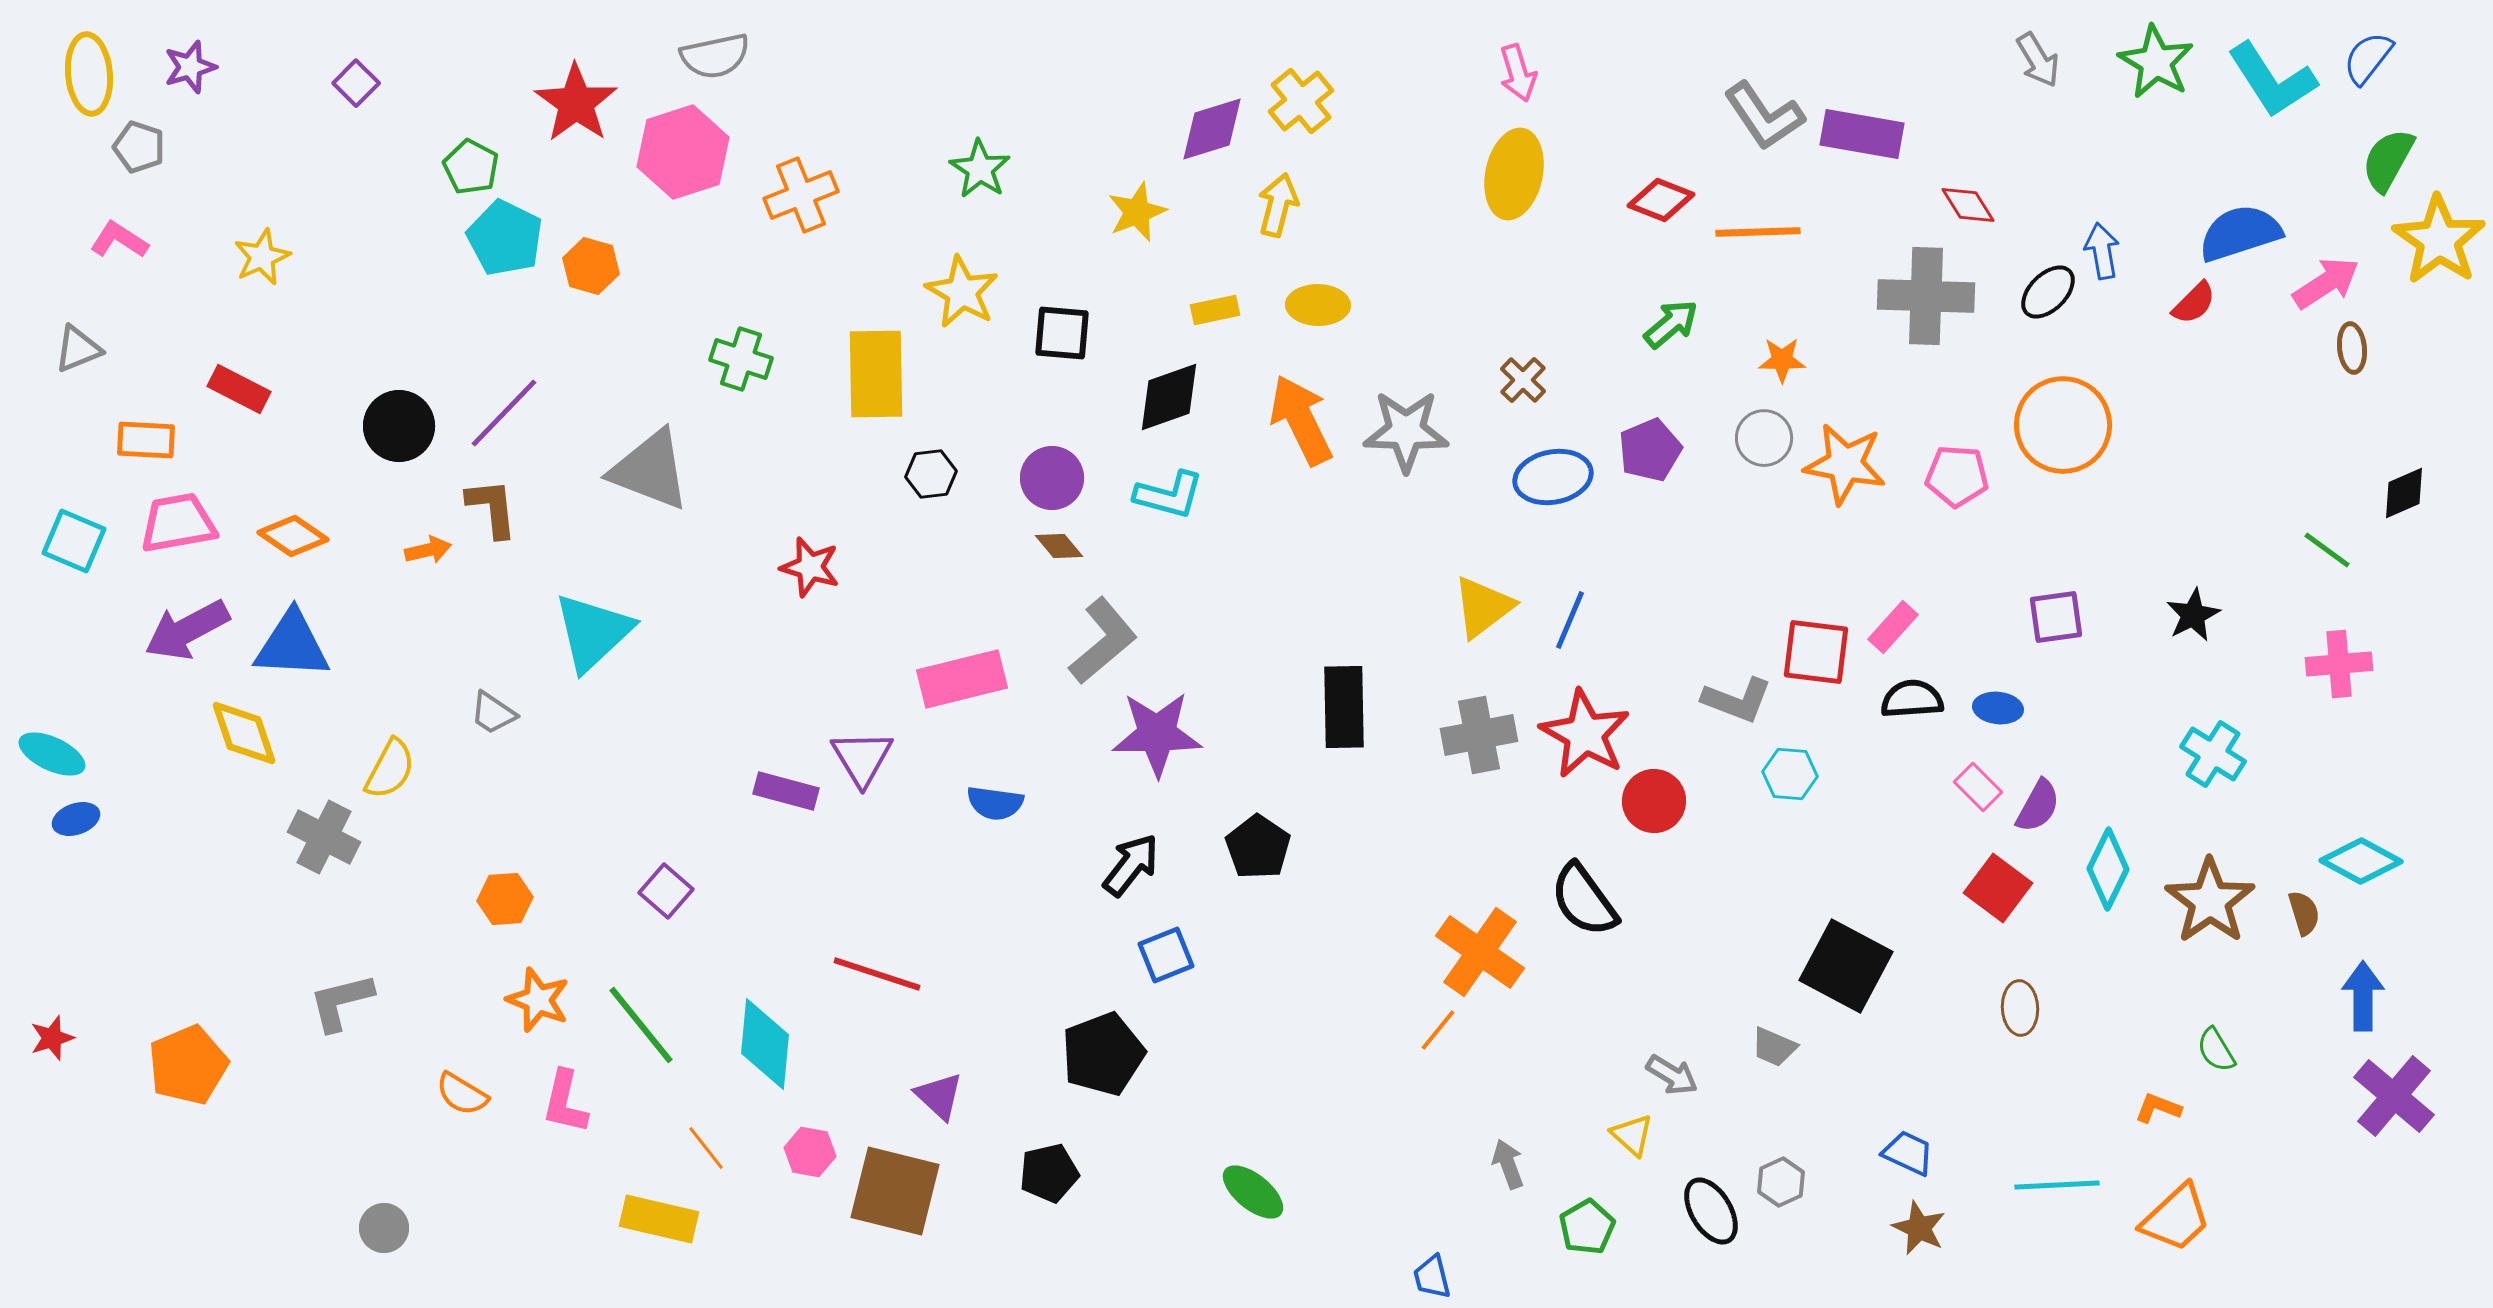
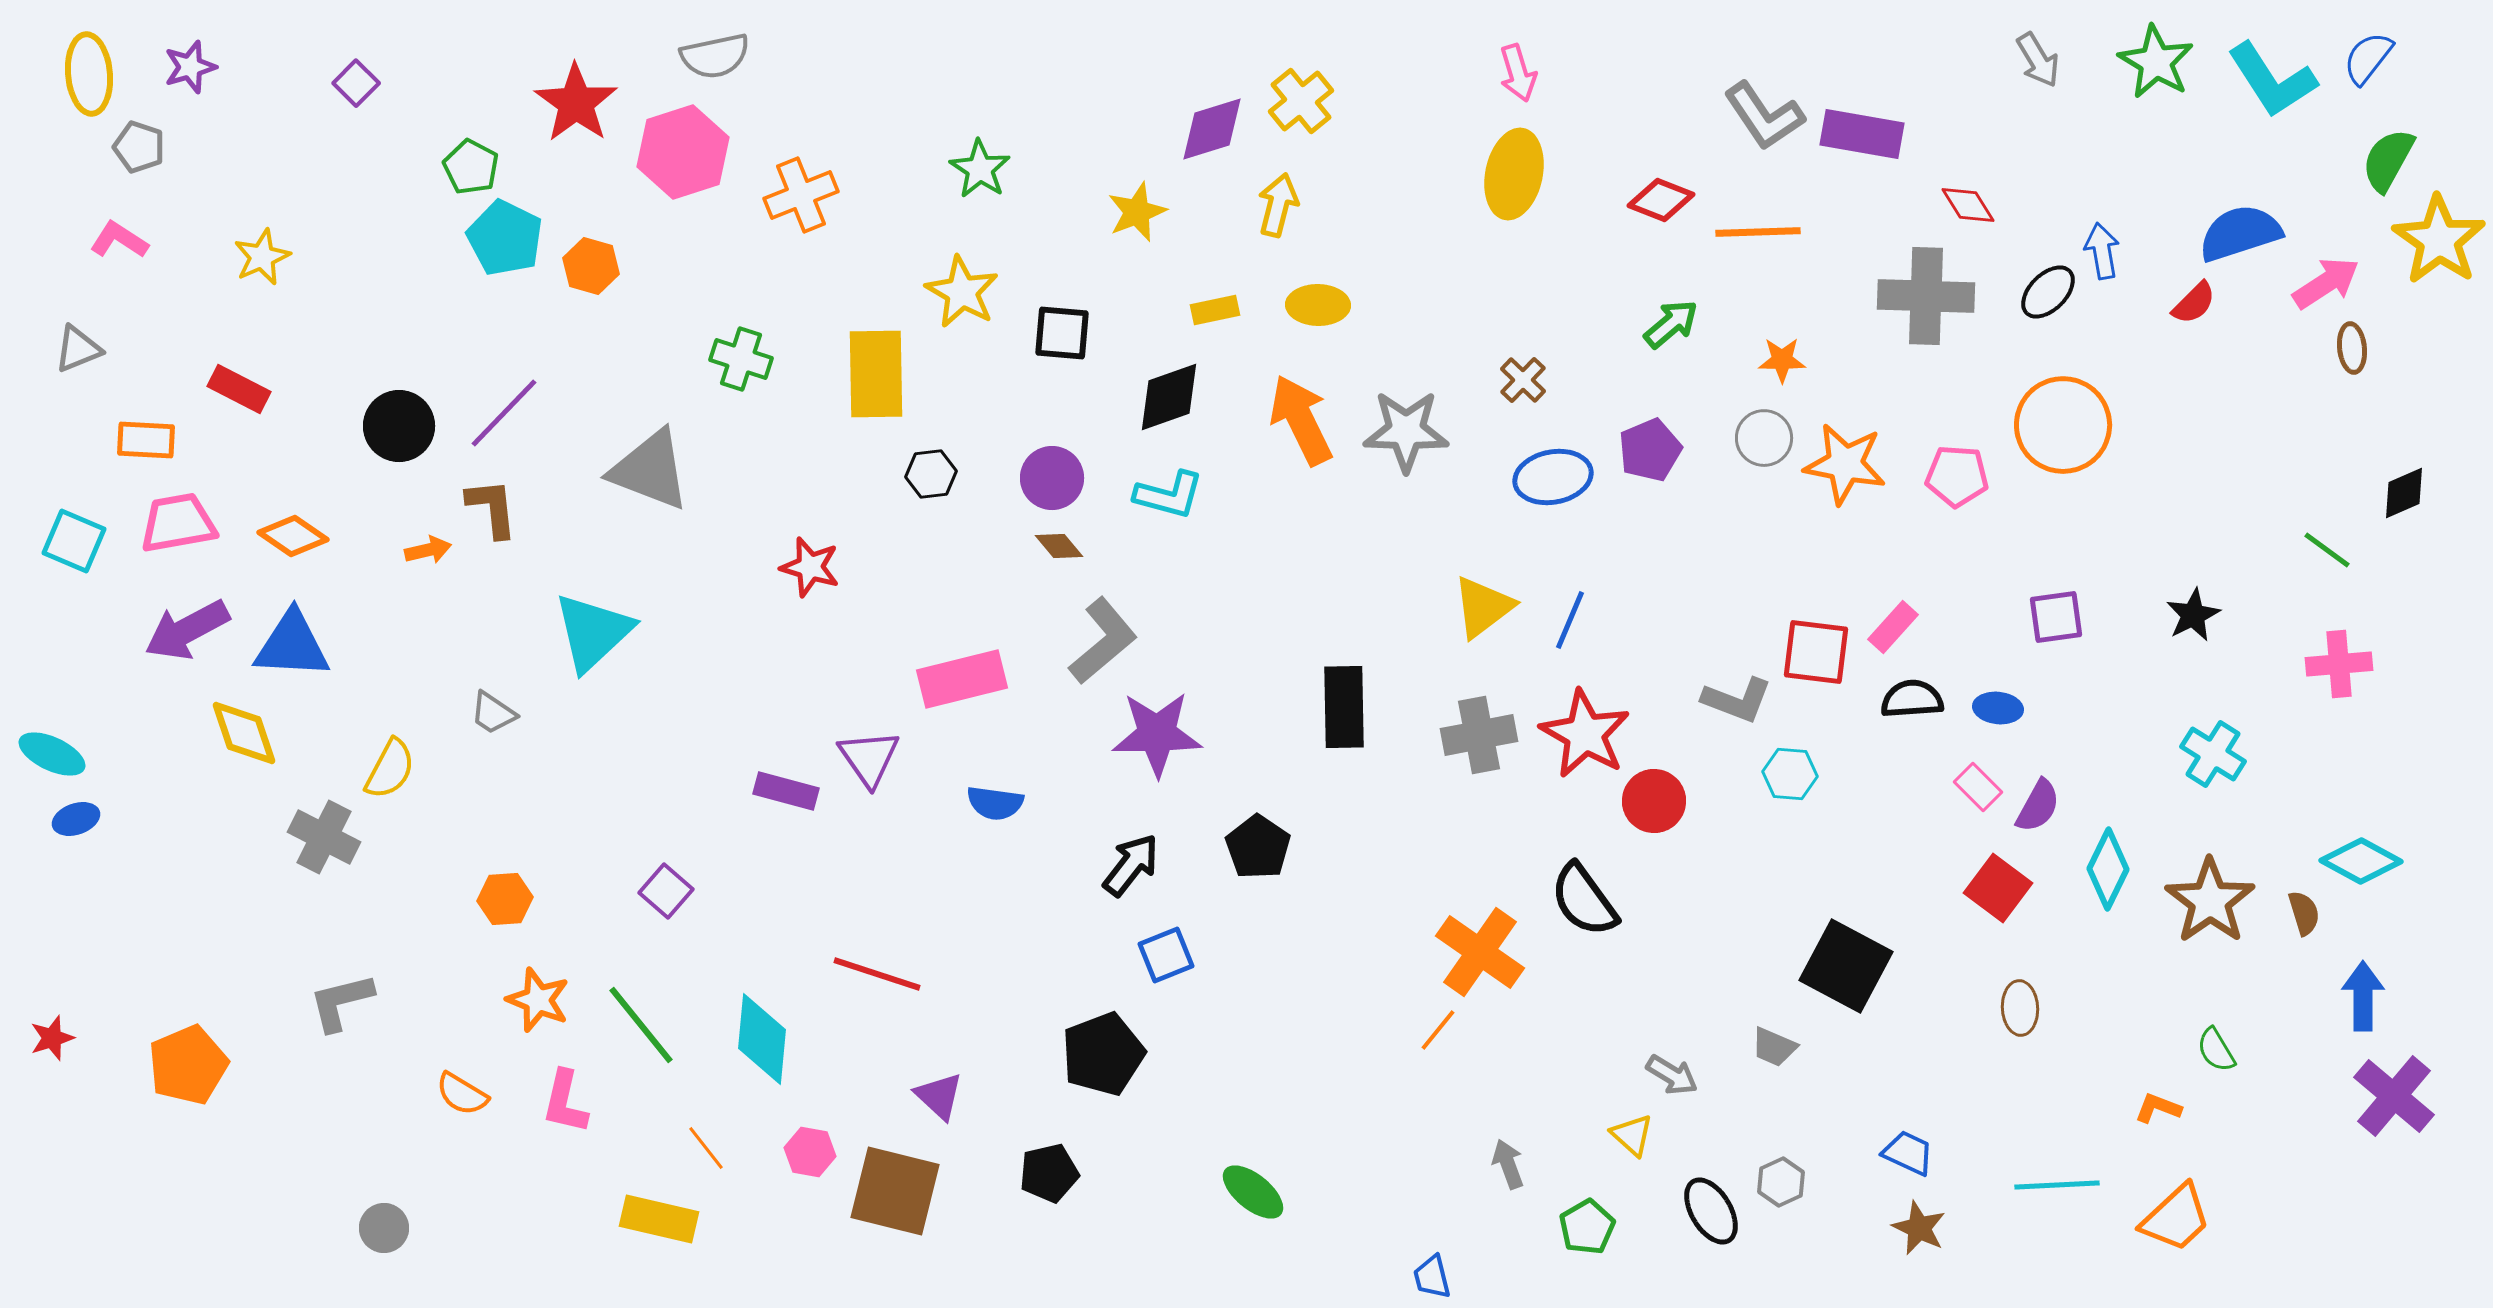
purple triangle at (862, 758): moved 7 px right; rotated 4 degrees counterclockwise
cyan diamond at (765, 1044): moved 3 px left, 5 px up
